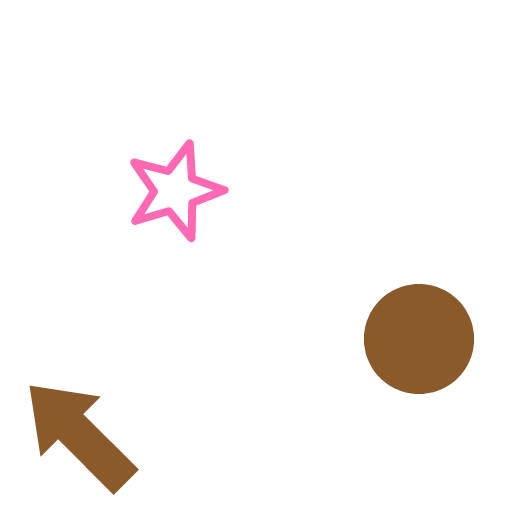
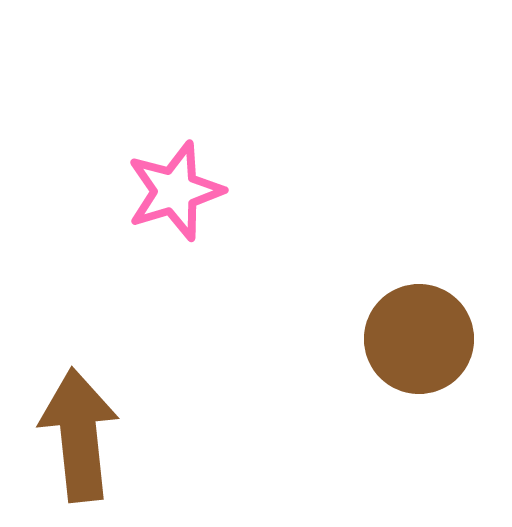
brown arrow: rotated 39 degrees clockwise
